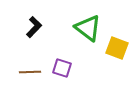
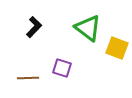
brown line: moved 2 px left, 6 px down
